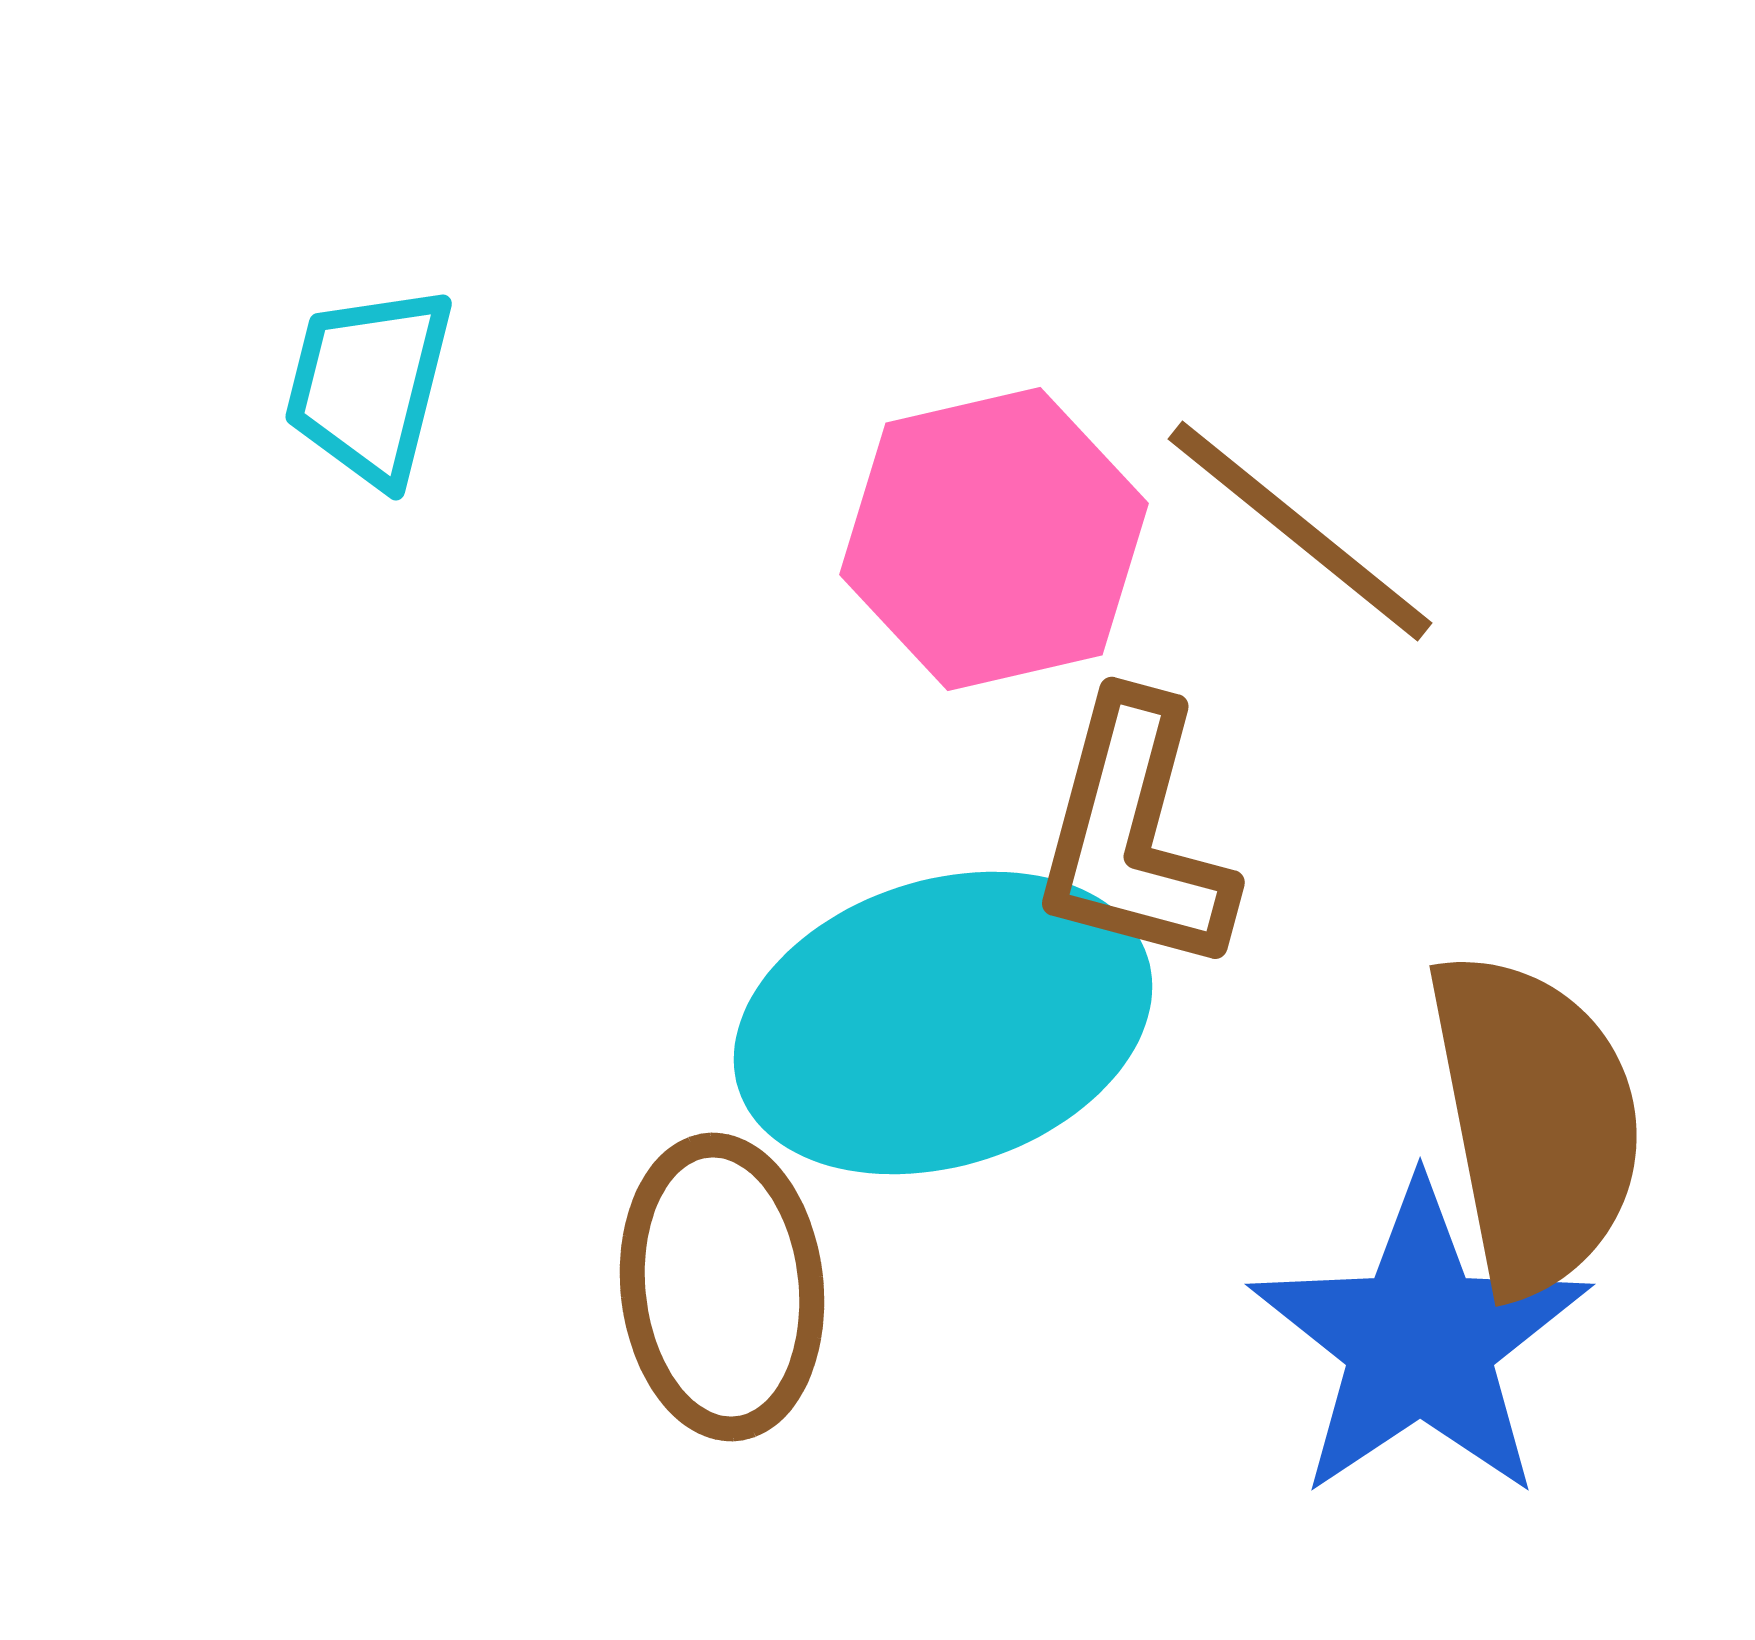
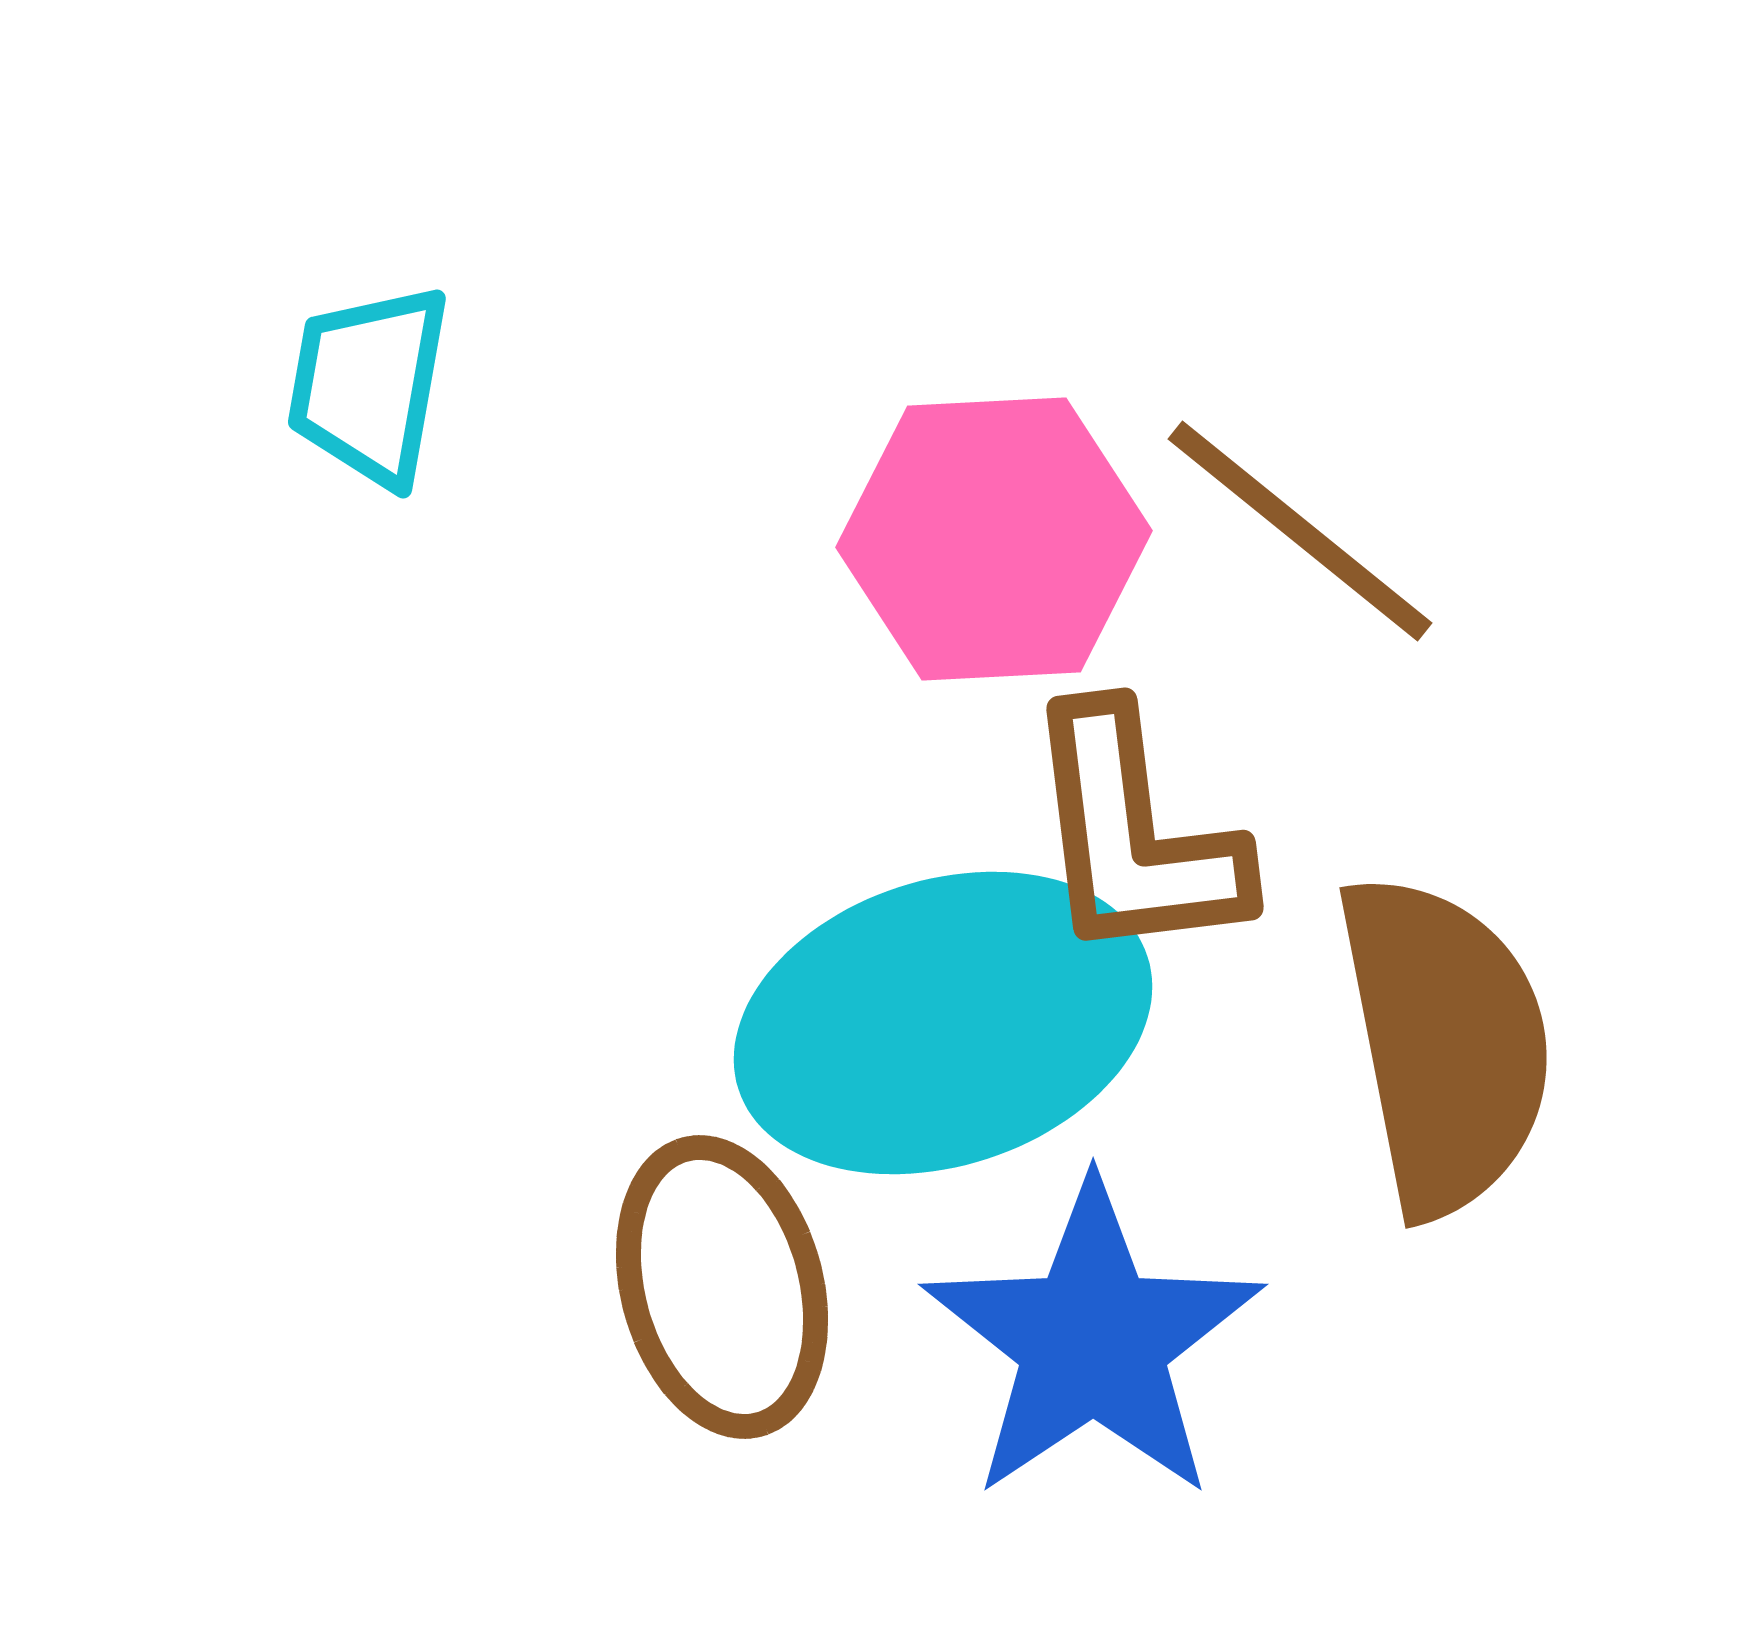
cyan trapezoid: rotated 4 degrees counterclockwise
pink hexagon: rotated 10 degrees clockwise
brown L-shape: rotated 22 degrees counterclockwise
brown semicircle: moved 90 px left, 78 px up
brown ellipse: rotated 9 degrees counterclockwise
blue star: moved 327 px left
